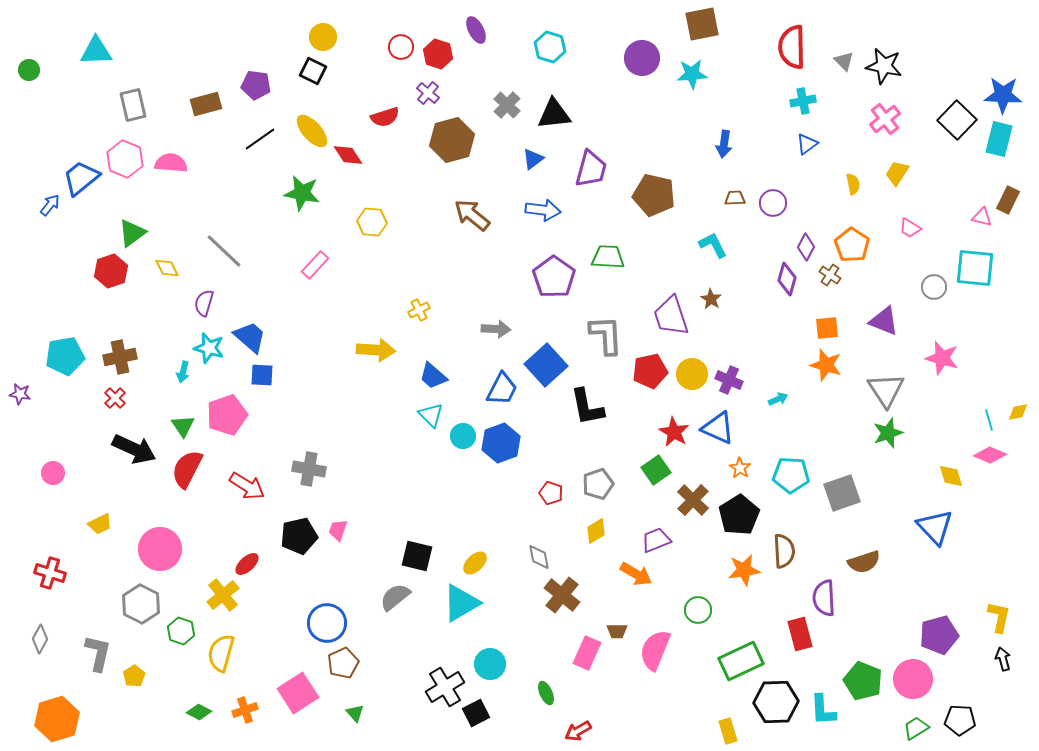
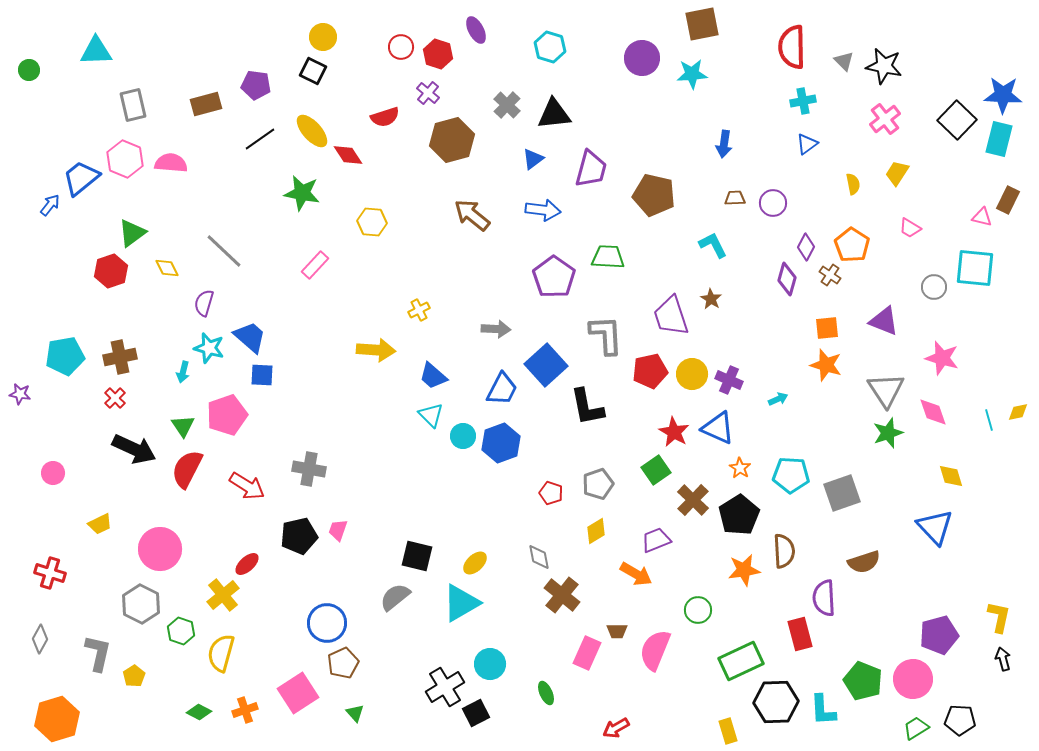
pink diamond at (990, 455): moved 57 px left, 43 px up; rotated 48 degrees clockwise
red arrow at (578, 731): moved 38 px right, 3 px up
